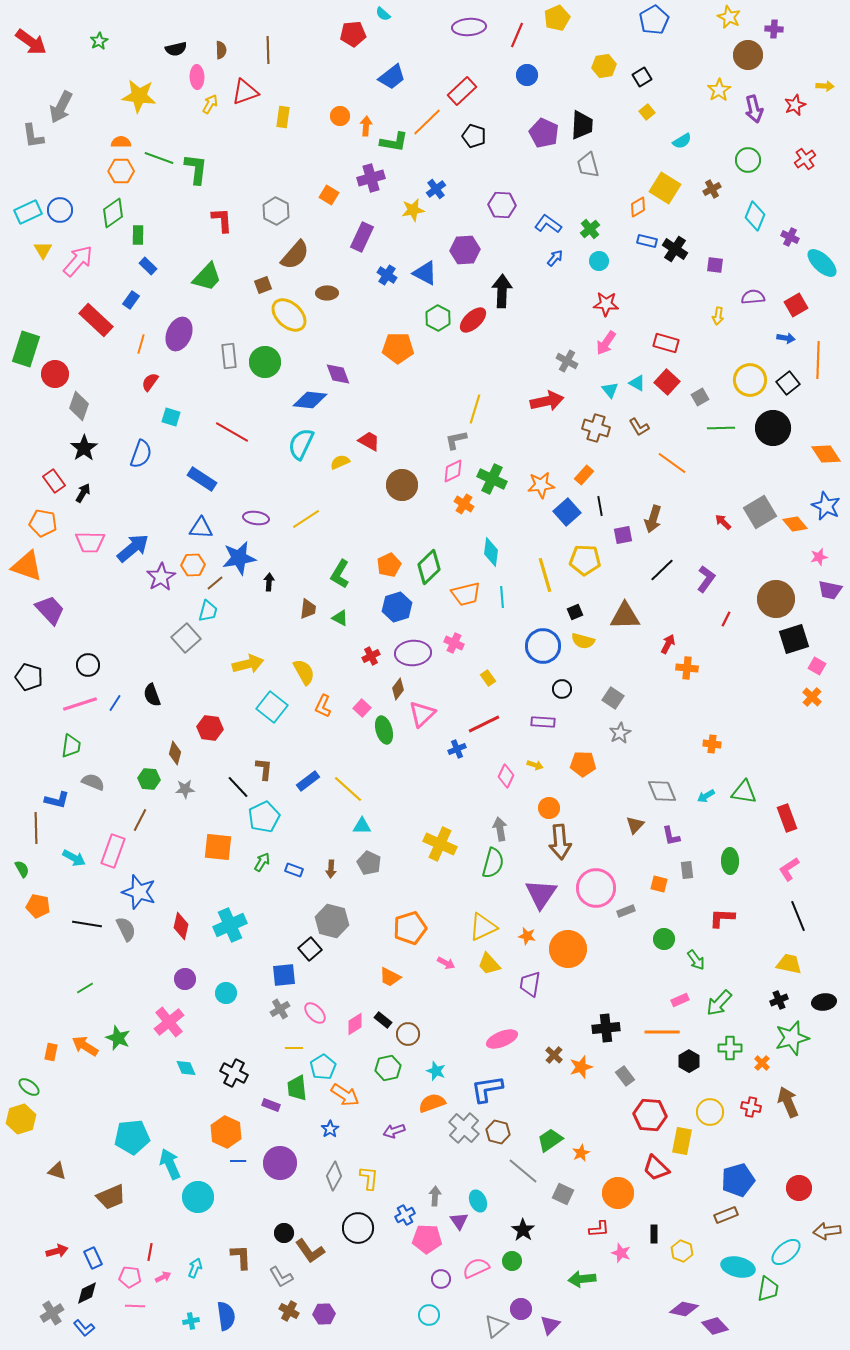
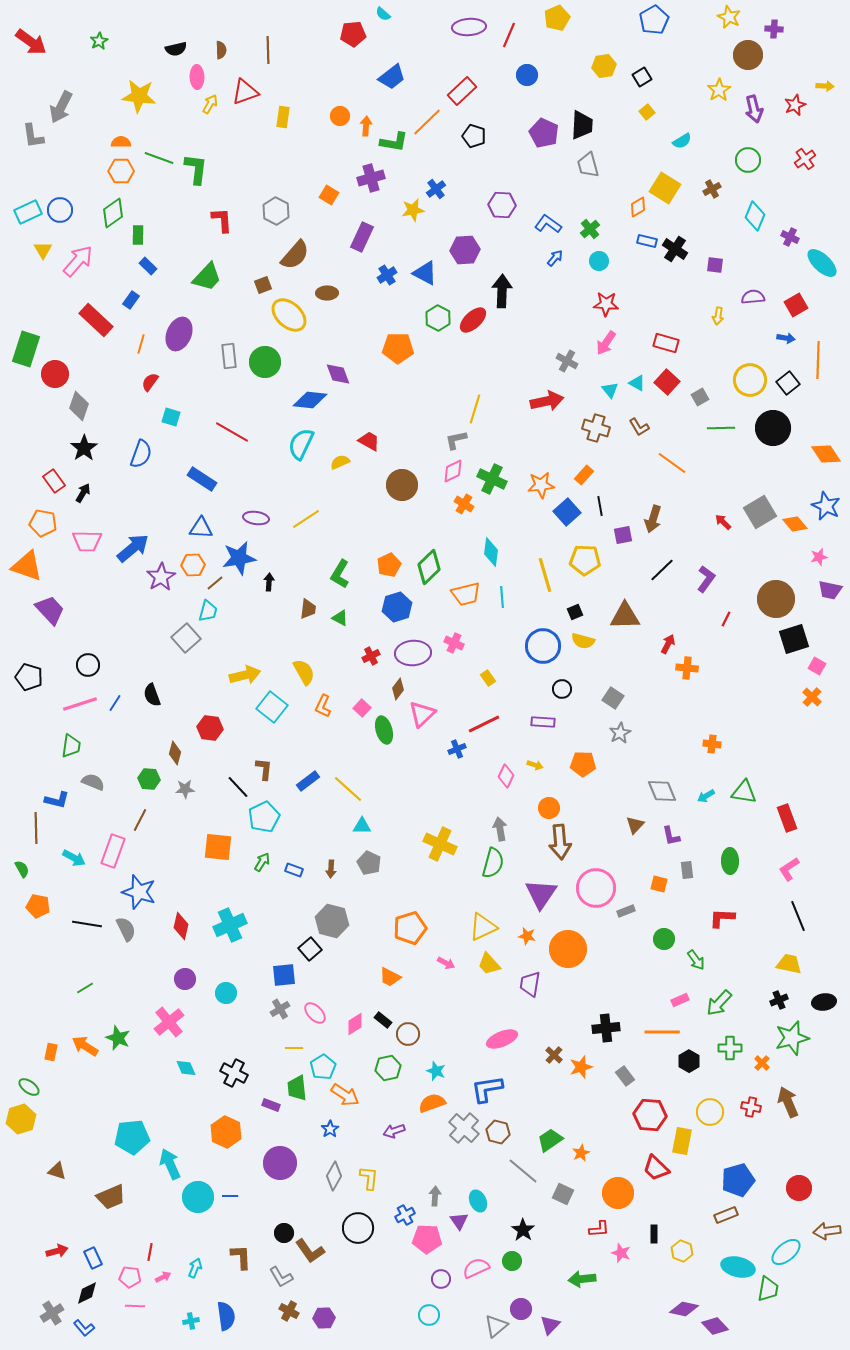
red line at (517, 35): moved 8 px left
blue cross at (387, 275): rotated 24 degrees clockwise
pink trapezoid at (90, 542): moved 3 px left, 1 px up
yellow arrow at (248, 664): moved 3 px left, 11 px down
blue line at (238, 1161): moved 8 px left, 35 px down
purple hexagon at (324, 1314): moved 4 px down
